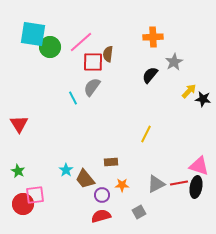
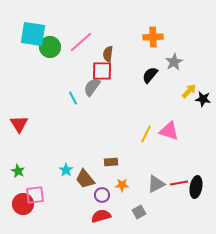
red square: moved 9 px right, 9 px down
pink triangle: moved 30 px left, 35 px up
